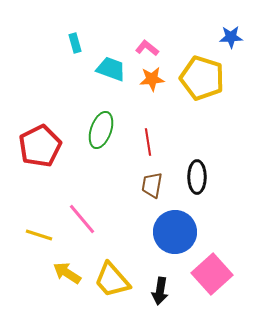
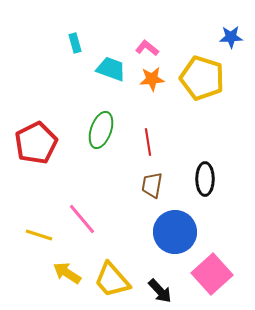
red pentagon: moved 4 px left, 3 px up
black ellipse: moved 8 px right, 2 px down
black arrow: rotated 52 degrees counterclockwise
